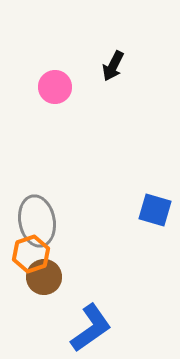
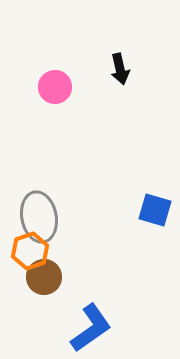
black arrow: moved 7 px right, 3 px down; rotated 40 degrees counterclockwise
gray ellipse: moved 2 px right, 4 px up
orange hexagon: moved 1 px left, 3 px up
